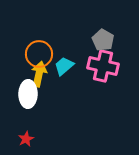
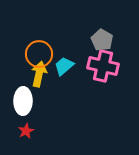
gray pentagon: moved 1 px left
white ellipse: moved 5 px left, 7 px down
red star: moved 8 px up
